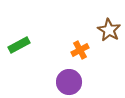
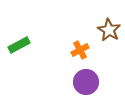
purple circle: moved 17 px right
